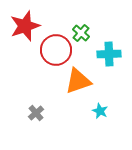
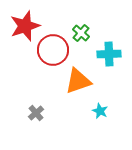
red circle: moved 3 px left
